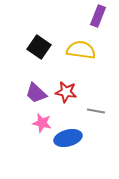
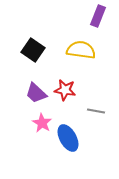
black square: moved 6 px left, 3 px down
red star: moved 1 px left, 2 px up
pink star: rotated 18 degrees clockwise
blue ellipse: rotated 76 degrees clockwise
